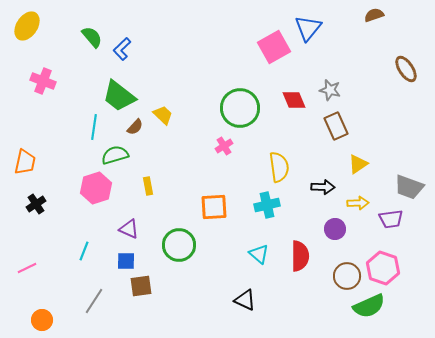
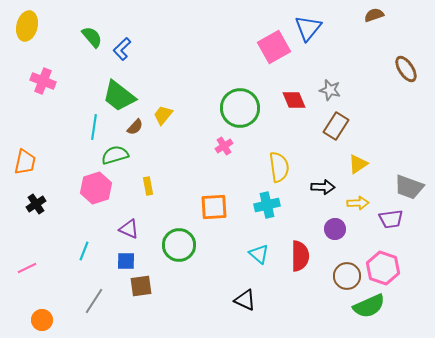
yellow ellipse at (27, 26): rotated 20 degrees counterclockwise
yellow trapezoid at (163, 115): rotated 95 degrees counterclockwise
brown rectangle at (336, 126): rotated 56 degrees clockwise
